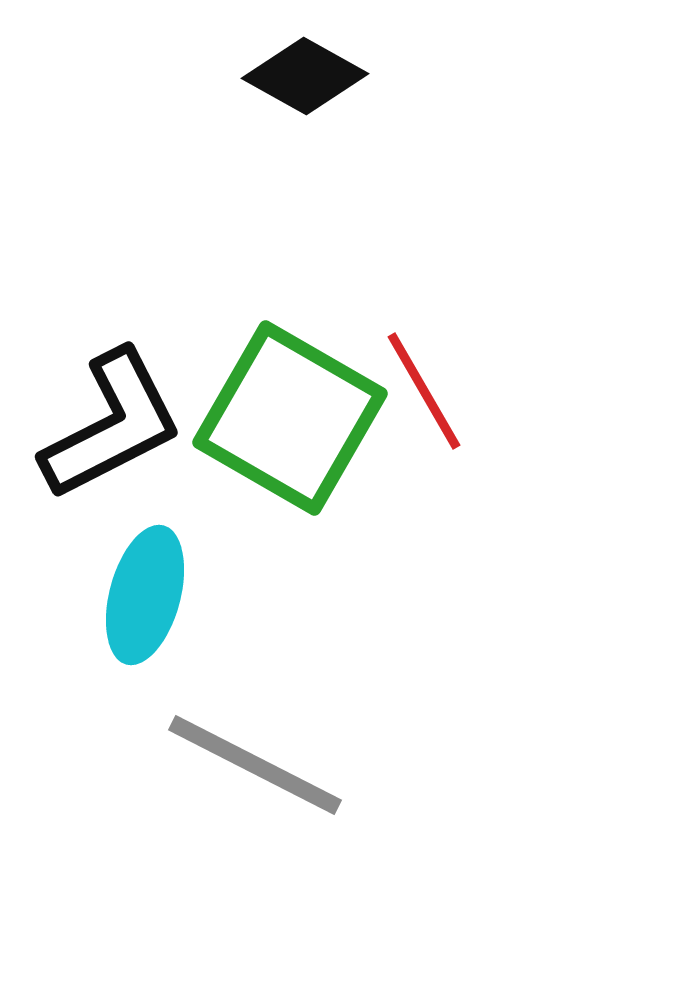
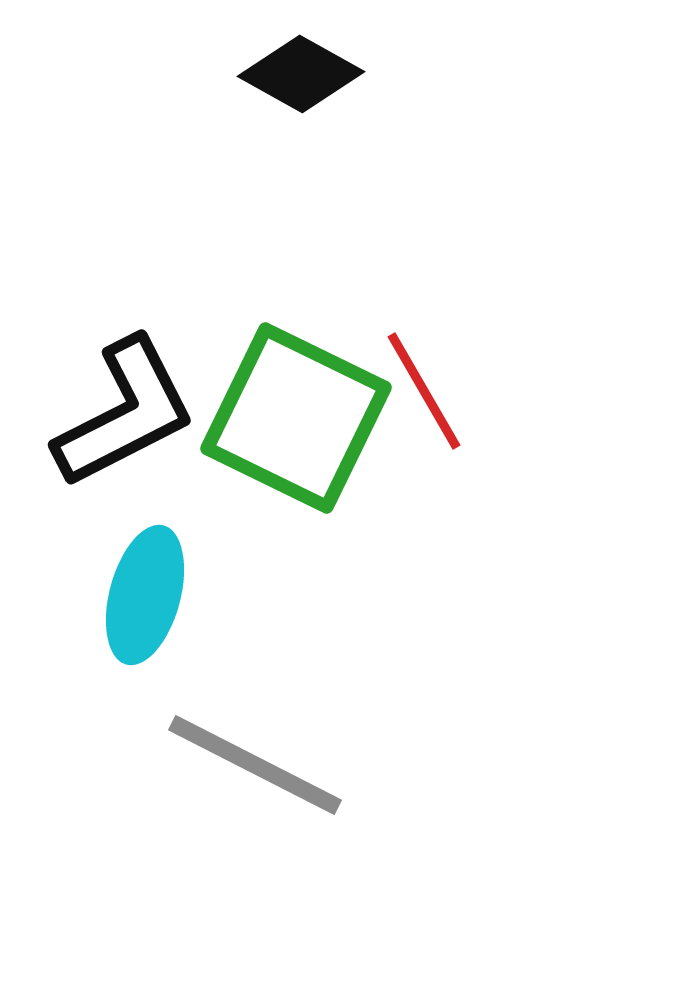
black diamond: moved 4 px left, 2 px up
green square: moved 6 px right; rotated 4 degrees counterclockwise
black L-shape: moved 13 px right, 12 px up
